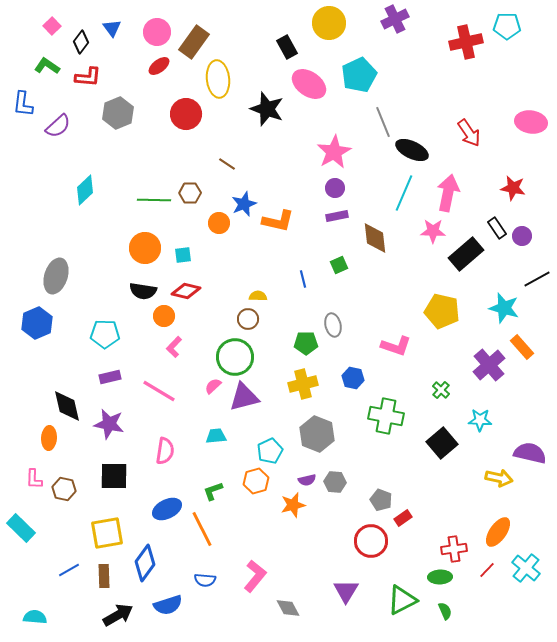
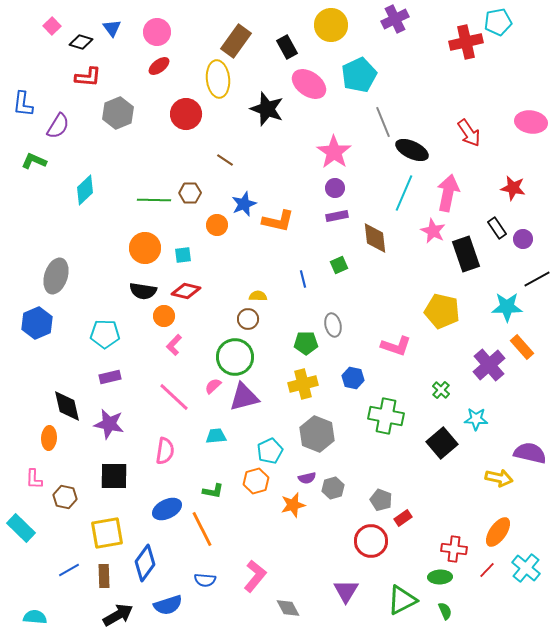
yellow circle at (329, 23): moved 2 px right, 2 px down
cyan pentagon at (507, 26): moved 9 px left, 4 px up; rotated 12 degrees counterclockwise
black diamond at (81, 42): rotated 70 degrees clockwise
brown rectangle at (194, 42): moved 42 px right, 1 px up
green L-shape at (47, 66): moved 13 px left, 95 px down; rotated 10 degrees counterclockwise
purple semicircle at (58, 126): rotated 16 degrees counterclockwise
pink star at (334, 152): rotated 8 degrees counterclockwise
brown line at (227, 164): moved 2 px left, 4 px up
orange circle at (219, 223): moved 2 px left, 2 px down
pink star at (433, 231): rotated 25 degrees clockwise
purple circle at (522, 236): moved 1 px right, 3 px down
black rectangle at (466, 254): rotated 68 degrees counterclockwise
cyan star at (504, 308): moved 3 px right, 1 px up; rotated 16 degrees counterclockwise
pink L-shape at (174, 347): moved 2 px up
pink line at (159, 391): moved 15 px right, 6 px down; rotated 12 degrees clockwise
cyan star at (480, 420): moved 4 px left, 1 px up
purple semicircle at (307, 480): moved 2 px up
gray hexagon at (335, 482): moved 2 px left, 6 px down; rotated 20 degrees counterclockwise
brown hexagon at (64, 489): moved 1 px right, 8 px down
green L-shape at (213, 491): rotated 150 degrees counterclockwise
red cross at (454, 549): rotated 15 degrees clockwise
